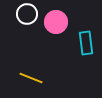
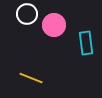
pink circle: moved 2 px left, 3 px down
